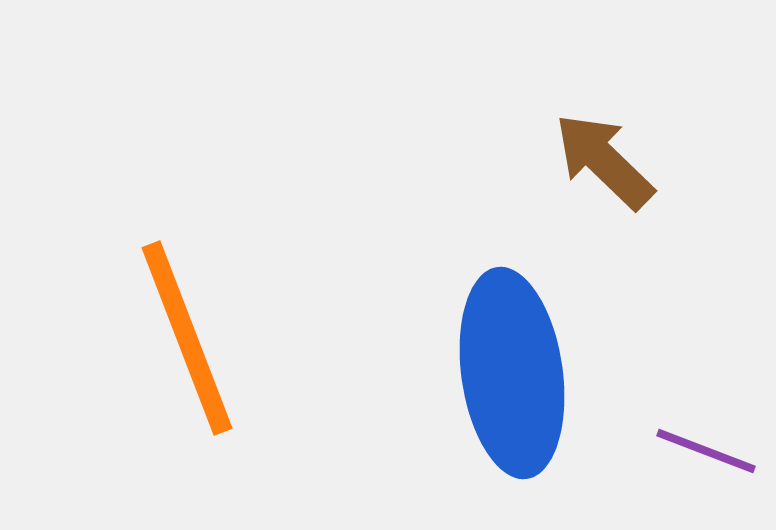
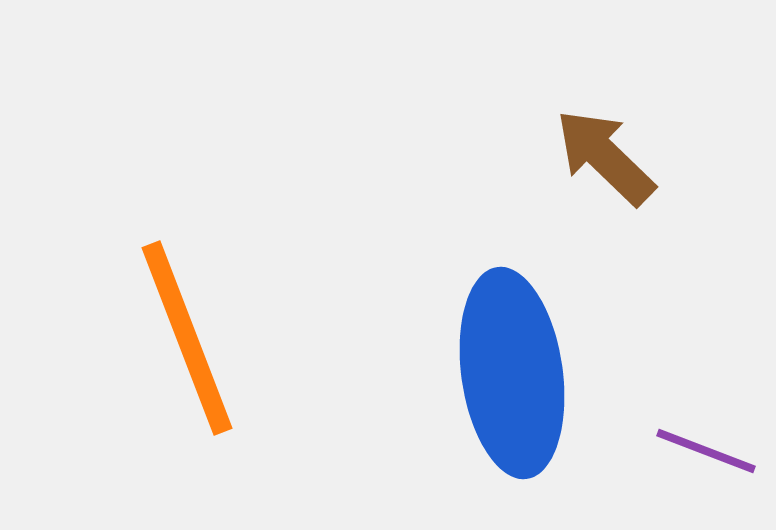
brown arrow: moved 1 px right, 4 px up
